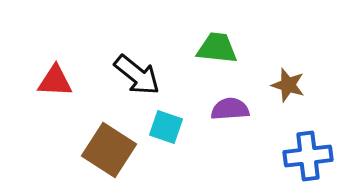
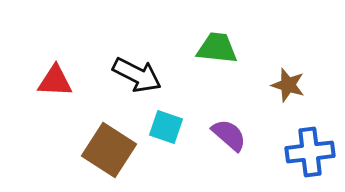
black arrow: rotated 12 degrees counterclockwise
purple semicircle: moved 1 px left, 26 px down; rotated 45 degrees clockwise
blue cross: moved 2 px right, 4 px up
